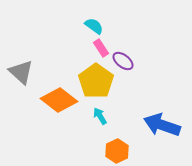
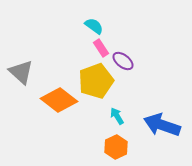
yellow pentagon: rotated 16 degrees clockwise
cyan arrow: moved 17 px right
orange hexagon: moved 1 px left, 4 px up
